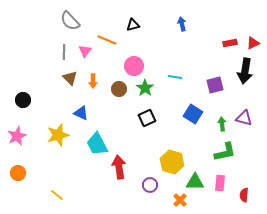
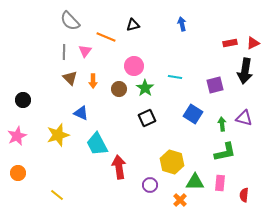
orange line: moved 1 px left, 3 px up
